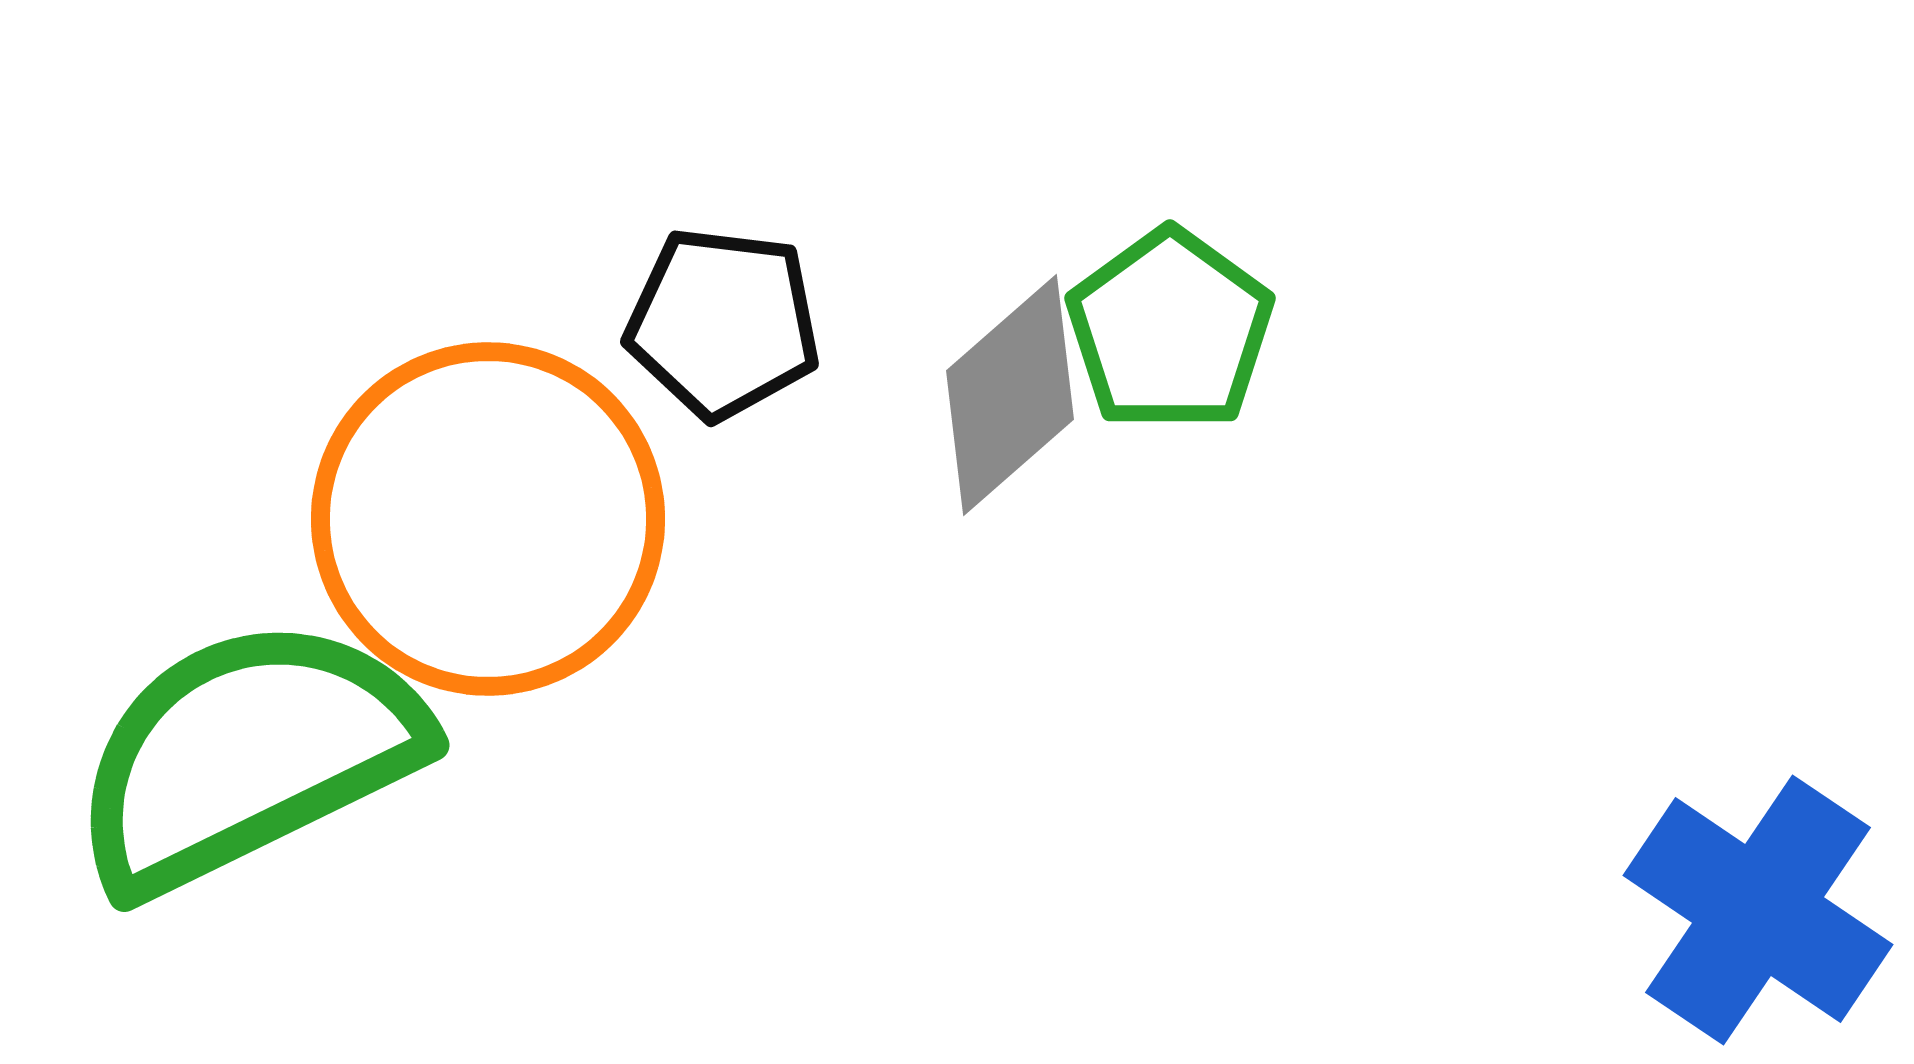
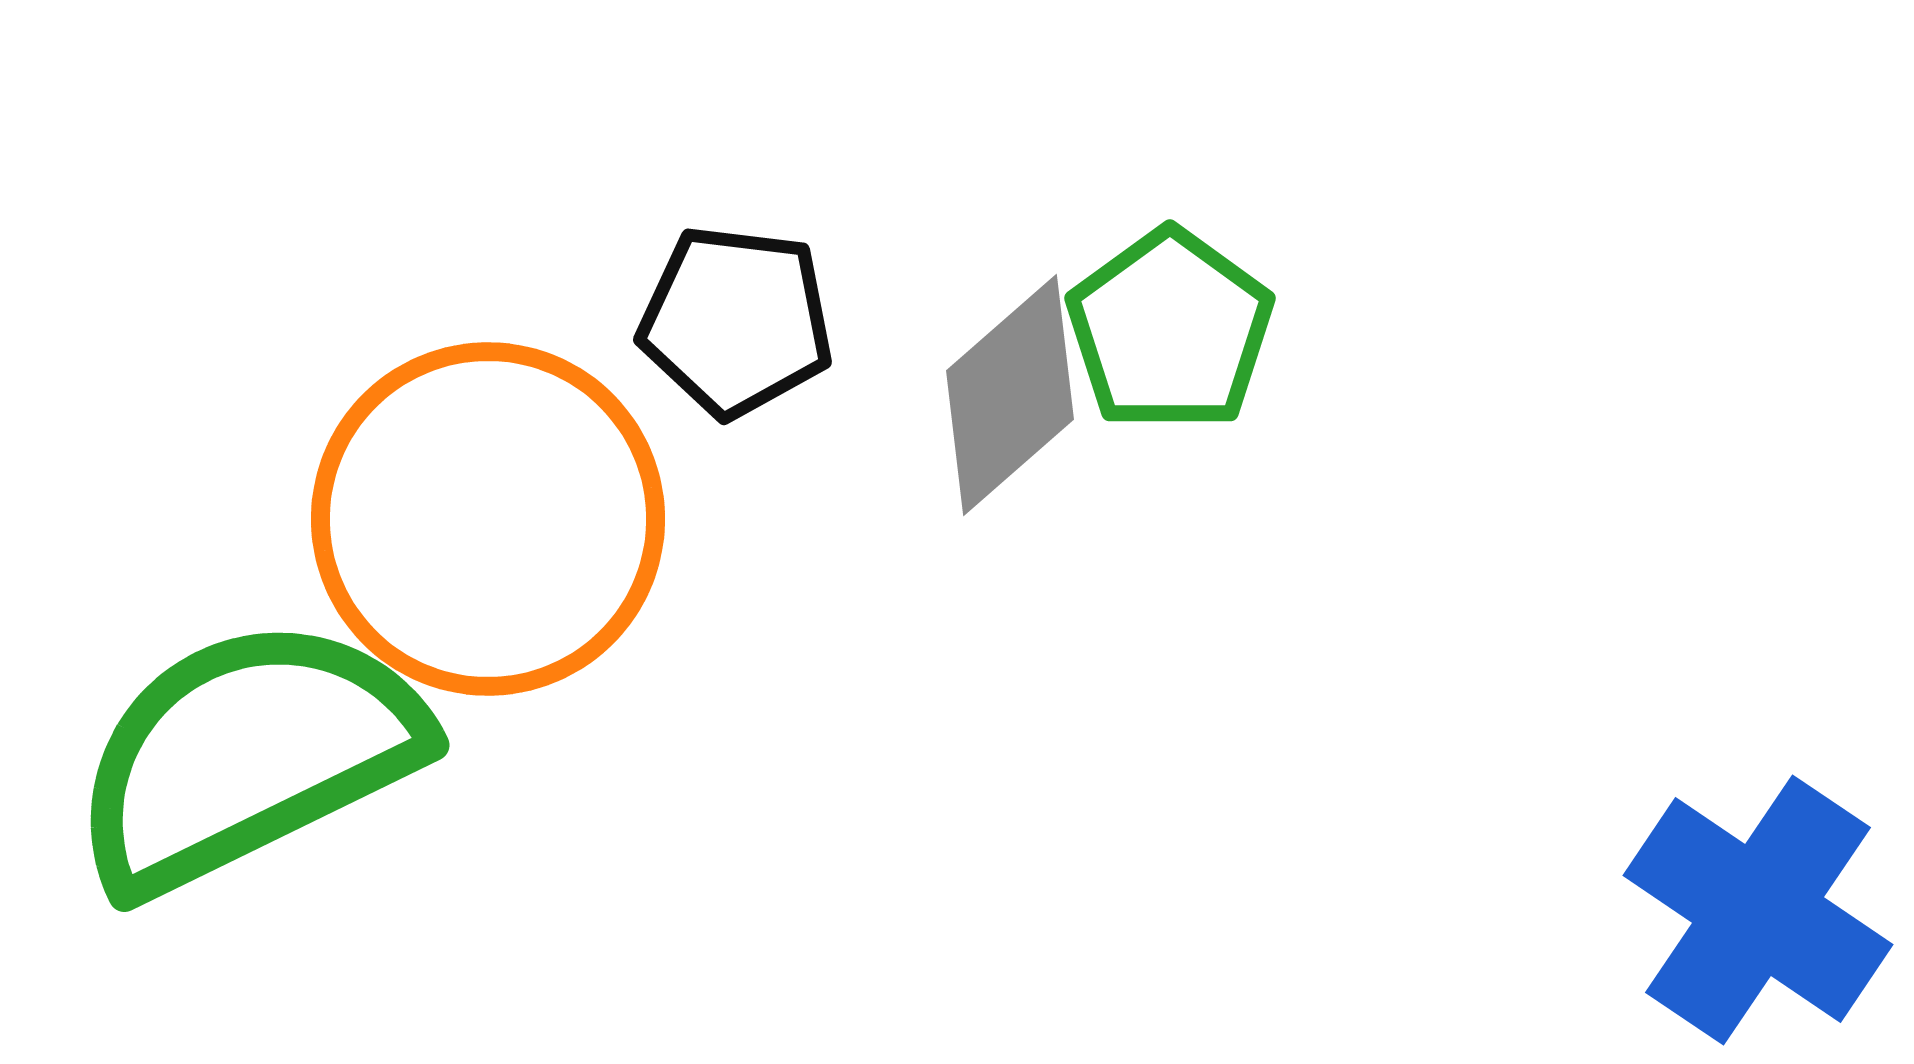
black pentagon: moved 13 px right, 2 px up
